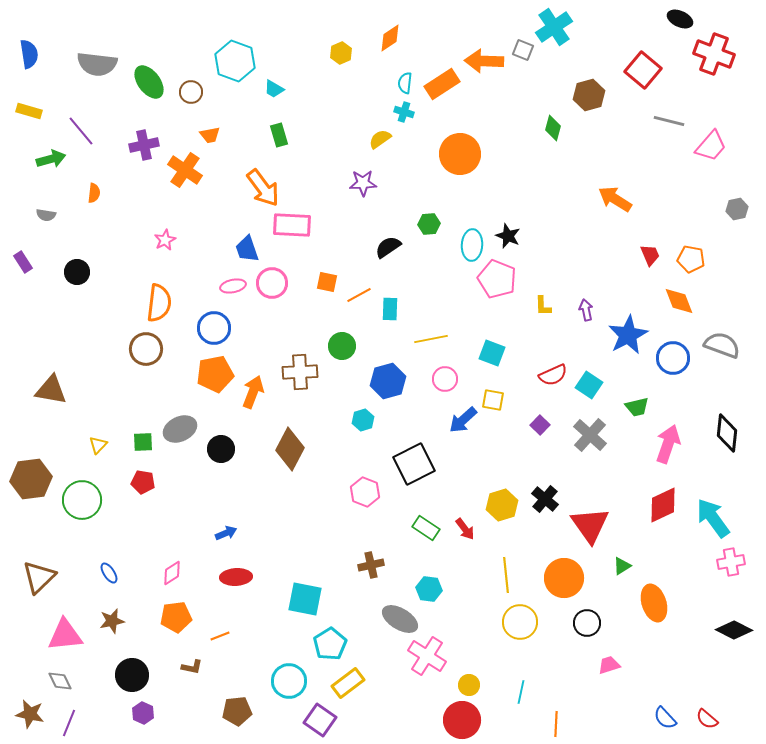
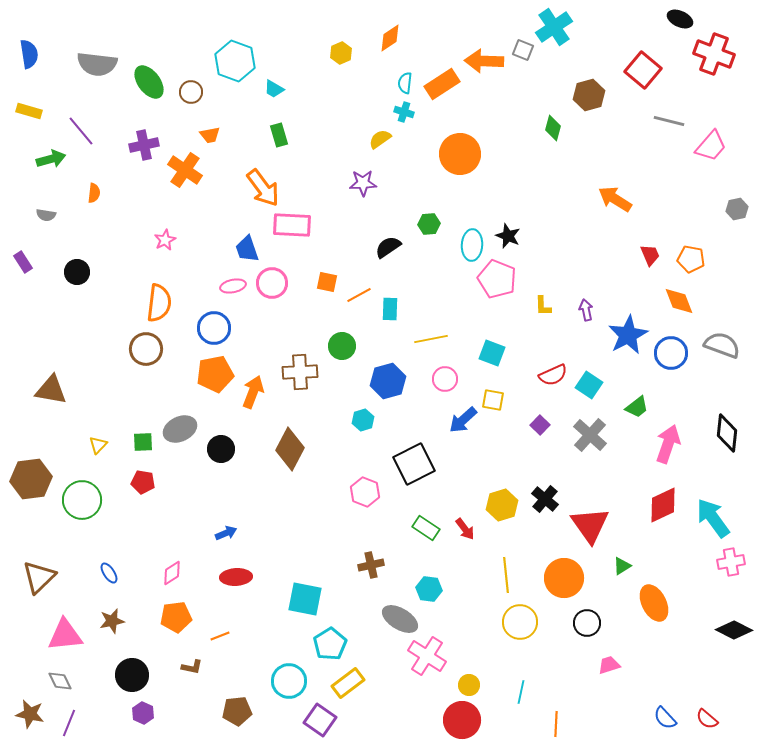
blue circle at (673, 358): moved 2 px left, 5 px up
green trapezoid at (637, 407): rotated 25 degrees counterclockwise
orange ellipse at (654, 603): rotated 9 degrees counterclockwise
